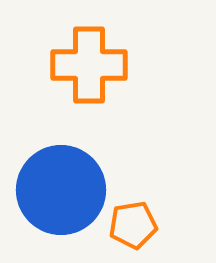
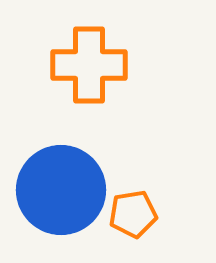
orange pentagon: moved 11 px up
